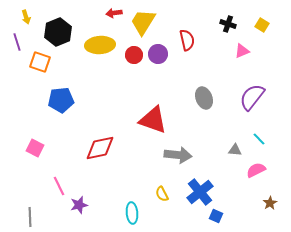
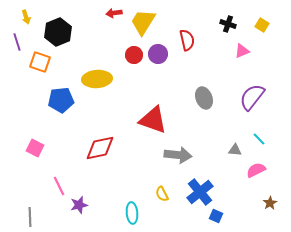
yellow ellipse: moved 3 px left, 34 px down
